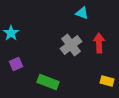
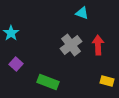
red arrow: moved 1 px left, 2 px down
purple square: rotated 24 degrees counterclockwise
